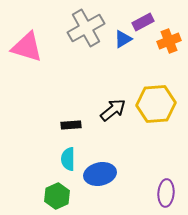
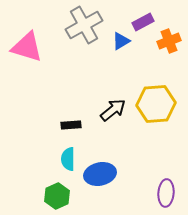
gray cross: moved 2 px left, 3 px up
blue triangle: moved 2 px left, 2 px down
